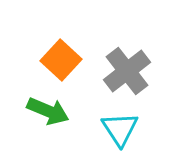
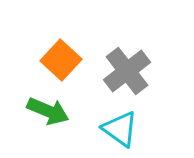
cyan triangle: rotated 21 degrees counterclockwise
